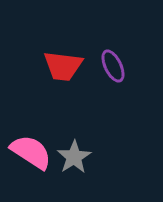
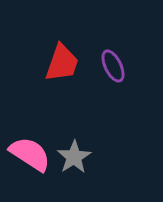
red trapezoid: moved 1 px left, 3 px up; rotated 78 degrees counterclockwise
pink semicircle: moved 1 px left, 2 px down
